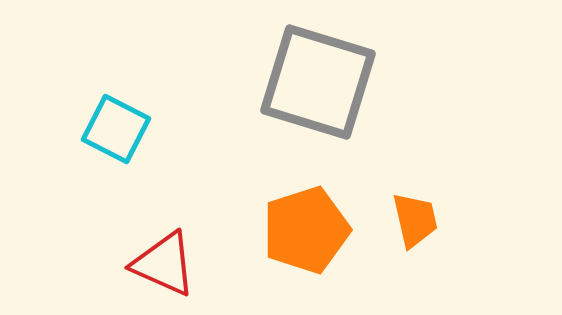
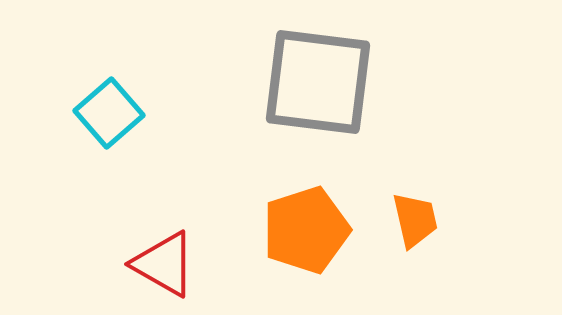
gray square: rotated 10 degrees counterclockwise
cyan square: moved 7 px left, 16 px up; rotated 22 degrees clockwise
red triangle: rotated 6 degrees clockwise
